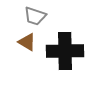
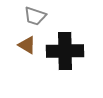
brown triangle: moved 3 px down
